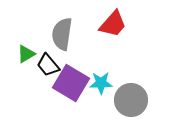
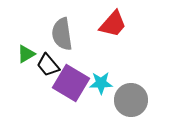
gray semicircle: rotated 16 degrees counterclockwise
